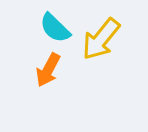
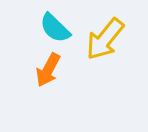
yellow arrow: moved 4 px right
